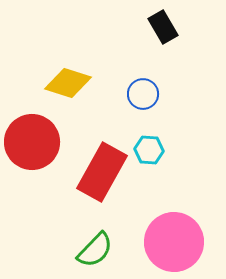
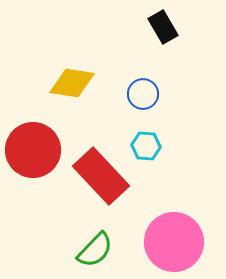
yellow diamond: moved 4 px right; rotated 9 degrees counterclockwise
red circle: moved 1 px right, 8 px down
cyan hexagon: moved 3 px left, 4 px up
red rectangle: moved 1 px left, 4 px down; rotated 72 degrees counterclockwise
